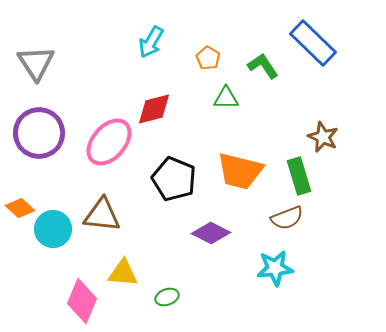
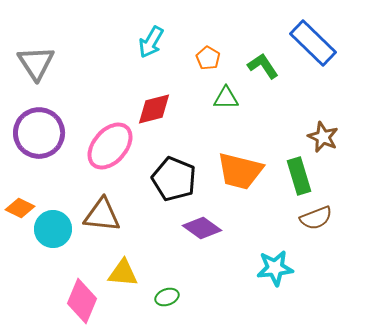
pink ellipse: moved 1 px right, 4 px down
orange diamond: rotated 16 degrees counterclockwise
brown semicircle: moved 29 px right
purple diamond: moved 9 px left, 5 px up; rotated 9 degrees clockwise
